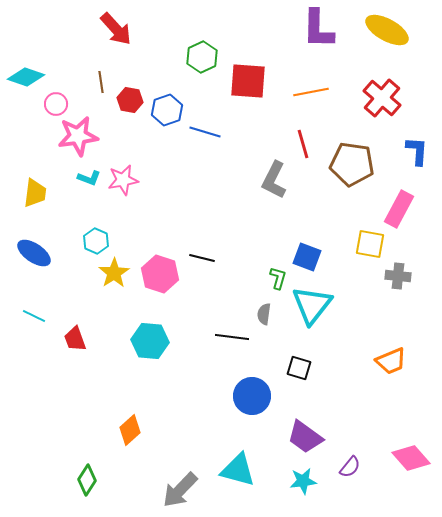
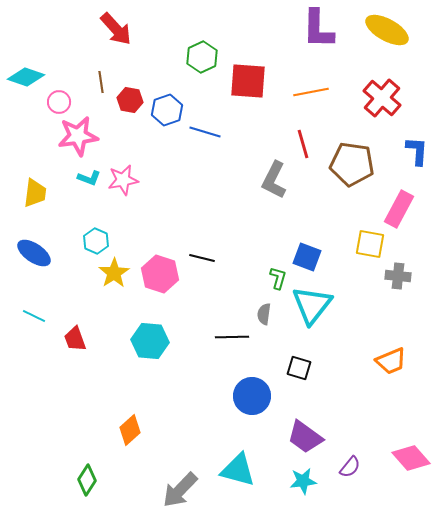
pink circle at (56, 104): moved 3 px right, 2 px up
black line at (232, 337): rotated 8 degrees counterclockwise
